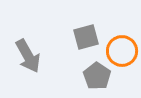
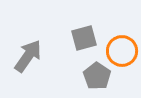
gray square: moved 2 px left, 1 px down
gray arrow: rotated 116 degrees counterclockwise
